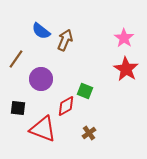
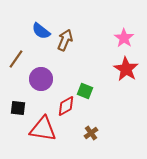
red triangle: rotated 12 degrees counterclockwise
brown cross: moved 2 px right
